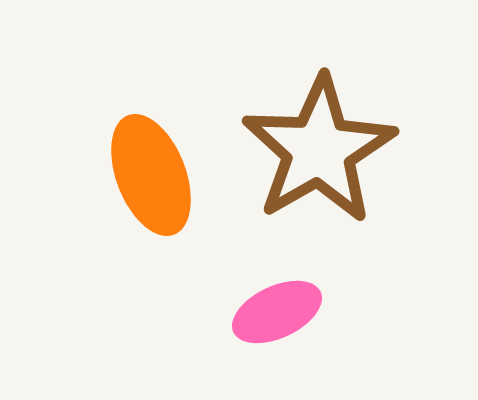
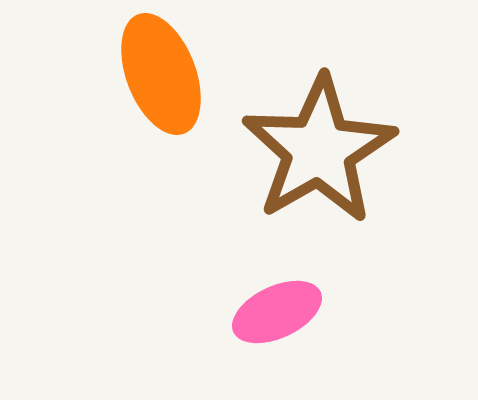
orange ellipse: moved 10 px right, 101 px up
